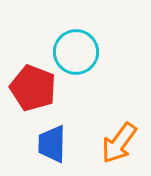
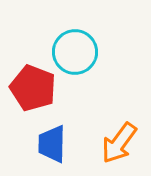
cyan circle: moved 1 px left
